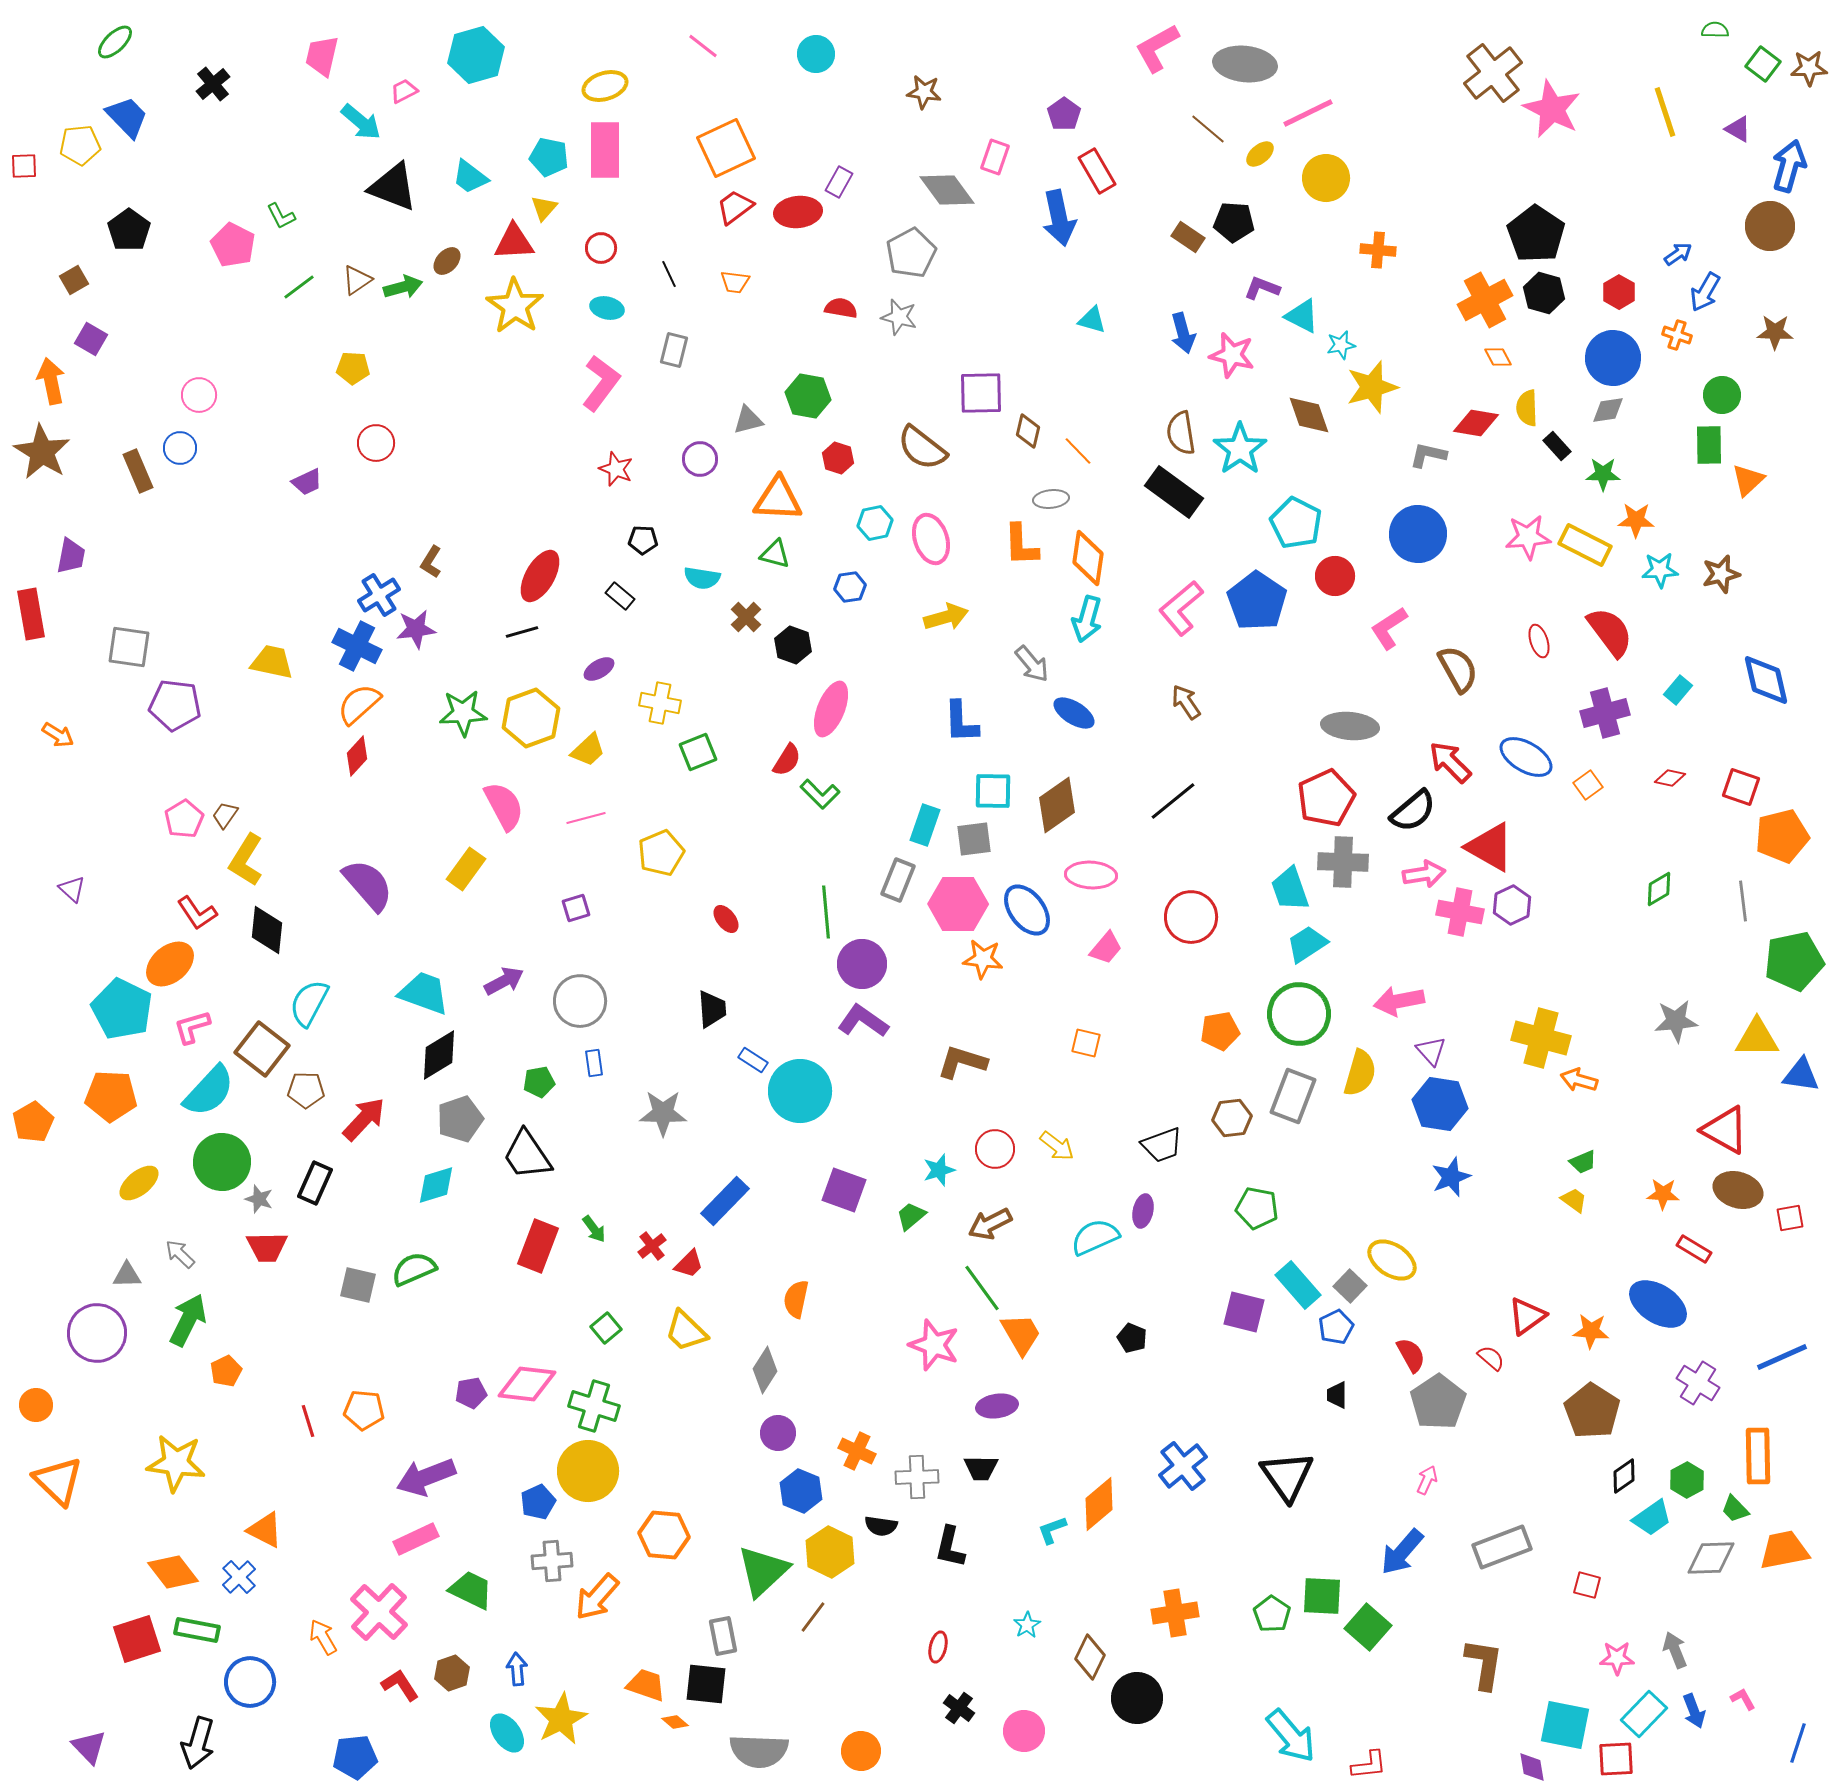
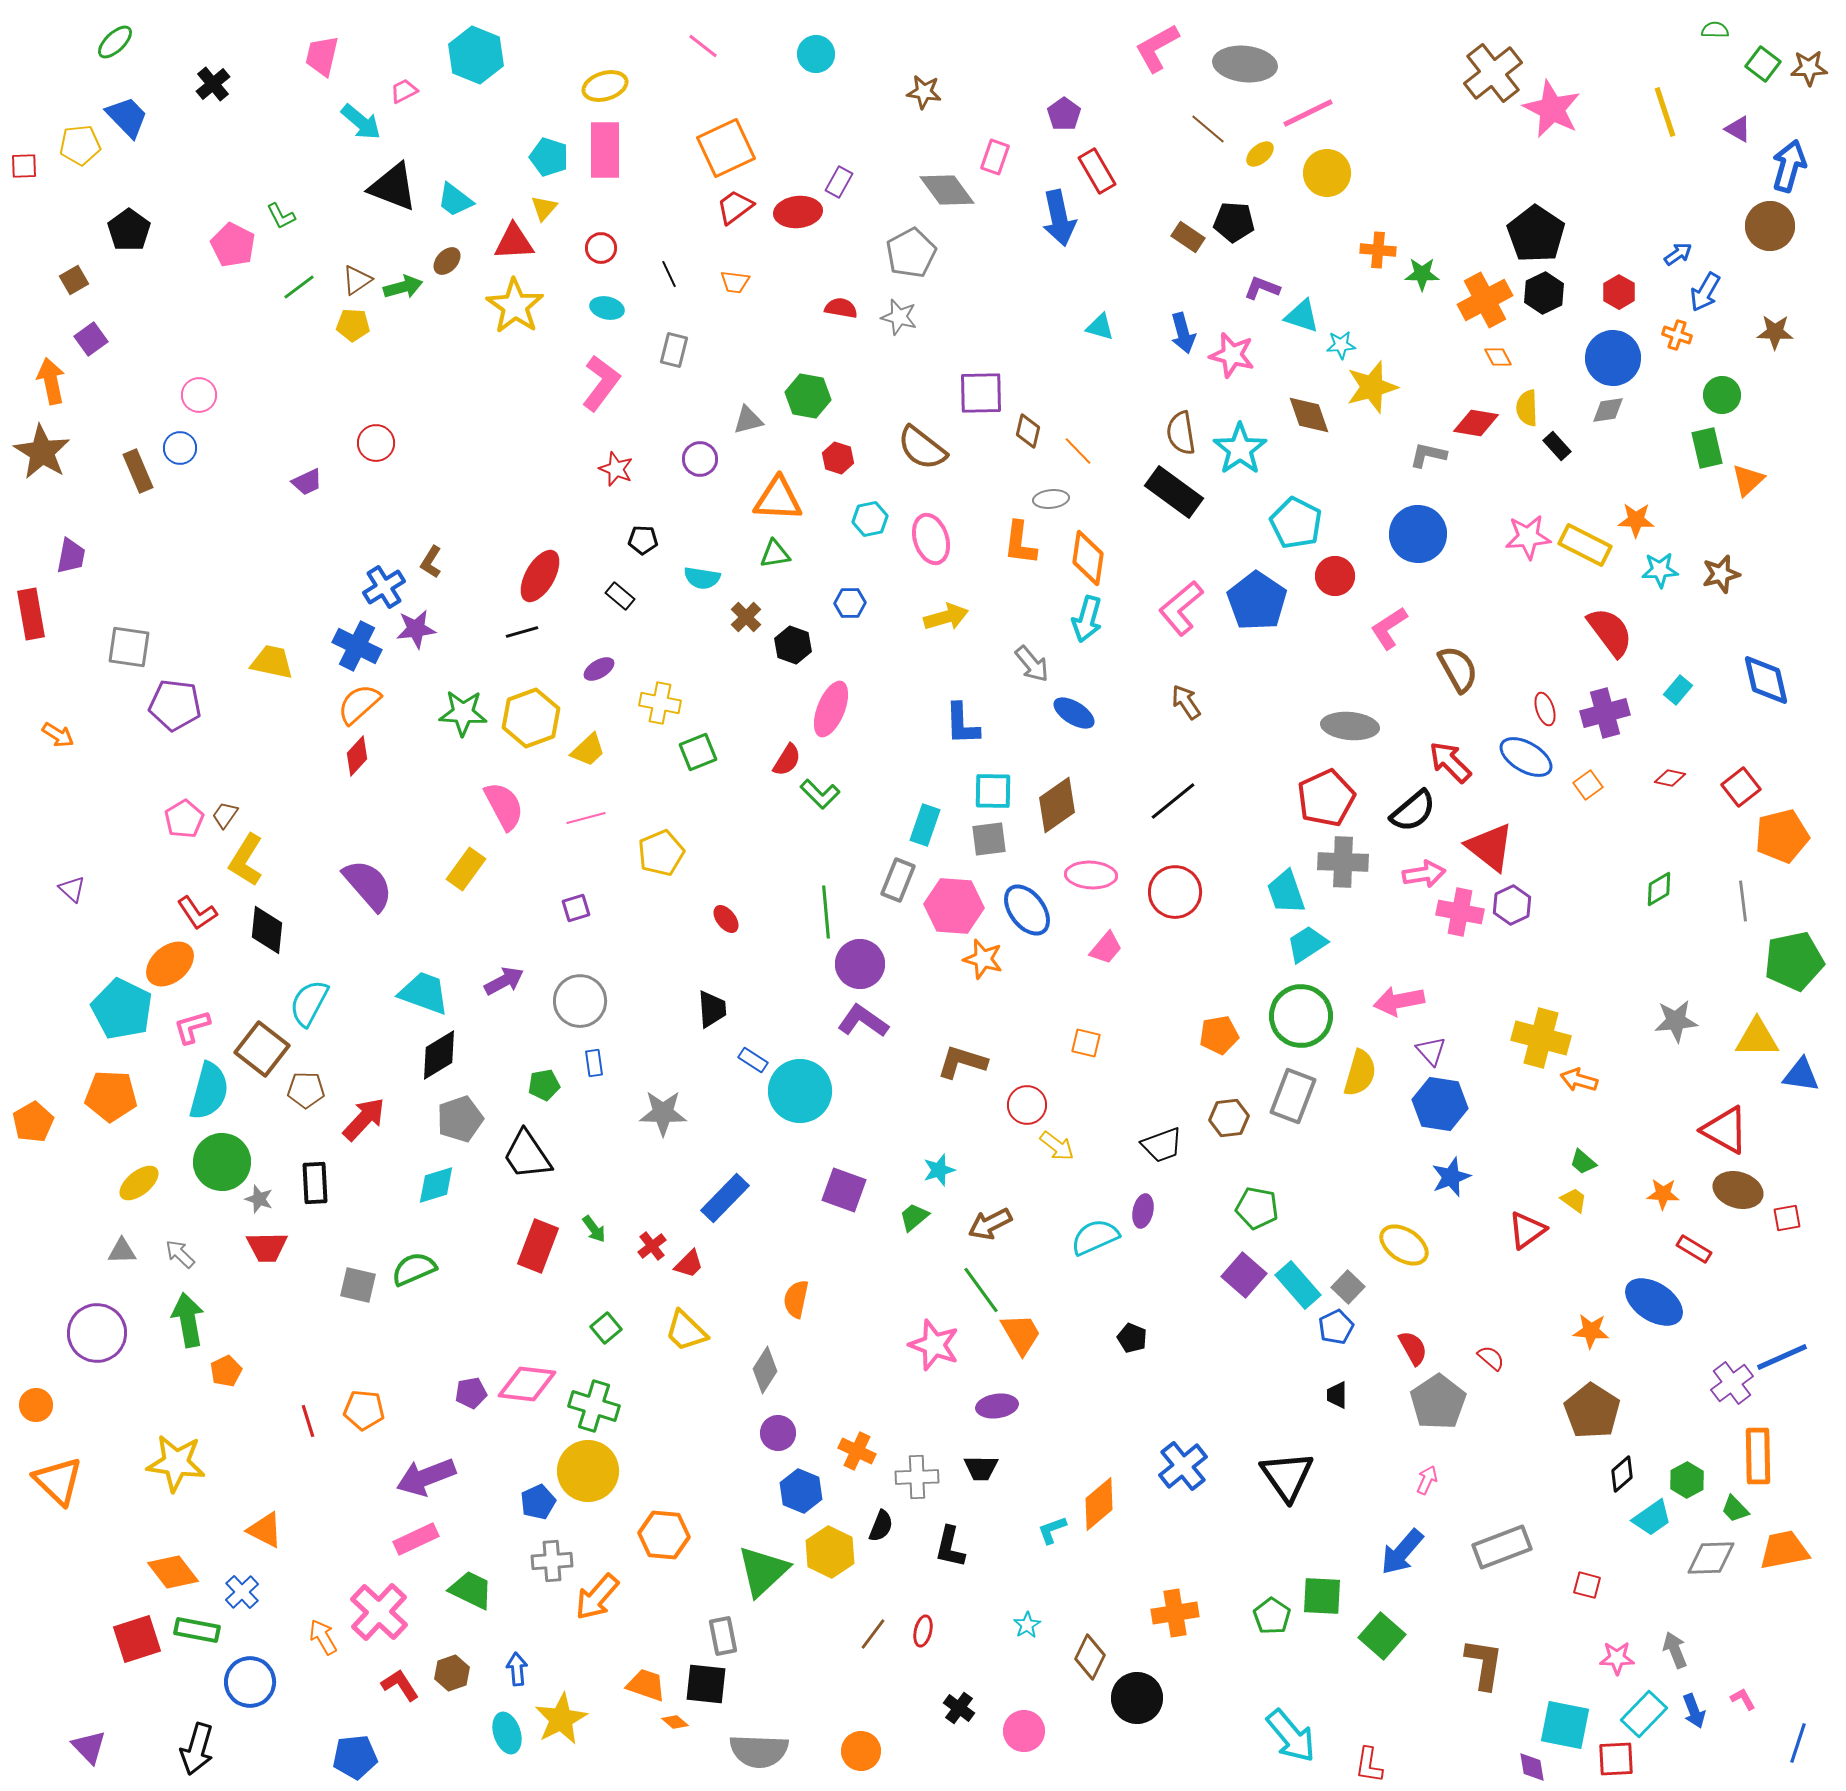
cyan hexagon at (476, 55): rotated 22 degrees counterclockwise
cyan pentagon at (549, 157): rotated 6 degrees clockwise
cyan trapezoid at (470, 177): moved 15 px left, 23 px down
yellow circle at (1326, 178): moved 1 px right, 5 px up
black hexagon at (1544, 293): rotated 18 degrees clockwise
cyan triangle at (1302, 316): rotated 9 degrees counterclockwise
cyan triangle at (1092, 320): moved 8 px right, 7 px down
purple square at (91, 339): rotated 24 degrees clockwise
cyan star at (1341, 345): rotated 8 degrees clockwise
yellow pentagon at (353, 368): moved 43 px up
green rectangle at (1709, 445): moved 2 px left, 3 px down; rotated 12 degrees counterclockwise
green star at (1603, 474): moved 181 px left, 200 px up
cyan hexagon at (875, 523): moved 5 px left, 4 px up
orange L-shape at (1021, 545): moved 1 px left, 2 px up; rotated 9 degrees clockwise
green triangle at (775, 554): rotated 24 degrees counterclockwise
blue hexagon at (850, 587): moved 16 px down; rotated 8 degrees clockwise
blue cross at (379, 595): moved 5 px right, 8 px up
red ellipse at (1539, 641): moved 6 px right, 68 px down
green star at (463, 713): rotated 6 degrees clockwise
blue L-shape at (961, 722): moved 1 px right, 2 px down
red square at (1741, 787): rotated 33 degrees clockwise
gray square at (974, 839): moved 15 px right
red triangle at (1490, 847): rotated 8 degrees clockwise
cyan trapezoid at (1290, 889): moved 4 px left, 3 px down
pink hexagon at (958, 904): moved 4 px left, 2 px down; rotated 4 degrees clockwise
red circle at (1191, 917): moved 16 px left, 25 px up
orange star at (983, 959): rotated 9 degrees clockwise
purple circle at (862, 964): moved 2 px left
green circle at (1299, 1014): moved 2 px right, 2 px down
orange pentagon at (1220, 1031): moved 1 px left, 4 px down
green pentagon at (539, 1082): moved 5 px right, 3 px down
cyan semicircle at (209, 1091): rotated 28 degrees counterclockwise
brown hexagon at (1232, 1118): moved 3 px left
red circle at (995, 1149): moved 32 px right, 44 px up
green trapezoid at (1583, 1162): rotated 64 degrees clockwise
black rectangle at (315, 1183): rotated 27 degrees counterclockwise
blue rectangle at (725, 1201): moved 3 px up
green trapezoid at (911, 1216): moved 3 px right, 1 px down
red square at (1790, 1218): moved 3 px left
yellow ellipse at (1392, 1260): moved 12 px right, 15 px up
gray triangle at (127, 1275): moved 5 px left, 24 px up
gray square at (1350, 1286): moved 2 px left, 1 px down
green line at (982, 1288): moved 1 px left, 2 px down
blue ellipse at (1658, 1304): moved 4 px left, 2 px up
purple square at (1244, 1312): moved 37 px up; rotated 27 degrees clockwise
red triangle at (1527, 1316): moved 86 px up
green arrow at (188, 1320): rotated 36 degrees counterclockwise
red semicircle at (1411, 1355): moved 2 px right, 7 px up
purple cross at (1698, 1383): moved 34 px right; rotated 21 degrees clockwise
black diamond at (1624, 1476): moved 2 px left, 2 px up; rotated 6 degrees counterclockwise
black semicircle at (881, 1526): rotated 76 degrees counterclockwise
blue cross at (239, 1577): moved 3 px right, 15 px down
green pentagon at (1272, 1614): moved 2 px down
brown line at (813, 1617): moved 60 px right, 17 px down
green square at (1368, 1627): moved 14 px right, 9 px down
red ellipse at (938, 1647): moved 15 px left, 16 px up
cyan ellipse at (507, 1733): rotated 18 degrees clockwise
black arrow at (198, 1743): moved 1 px left, 6 px down
red L-shape at (1369, 1765): rotated 105 degrees clockwise
